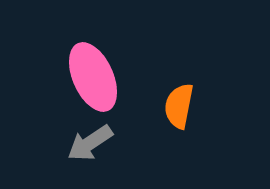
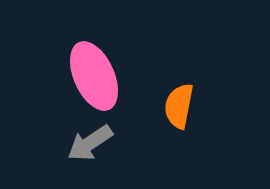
pink ellipse: moved 1 px right, 1 px up
